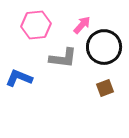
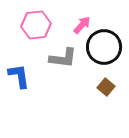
blue L-shape: moved 2 px up; rotated 60 degrees clockwise
brown square: moved 1 px right, 1 px up; rotated 30 degrees counterclockwise
